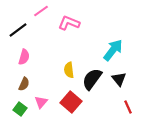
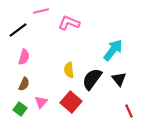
pink line: rotated 21 degrees clockwise
red line: moved 1 px right, 4 px down
